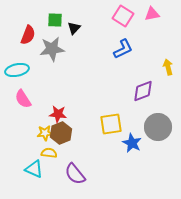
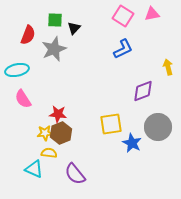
gray star: moved 2 px right; rotated 15 degrees counterclockwise
